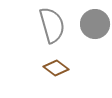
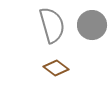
gray circle: moved 3 px left, 1 px down
